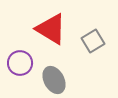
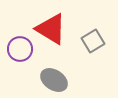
purple circle: moved 14 px up
gray ellipse: rotated 28 degrees counterclockwise
